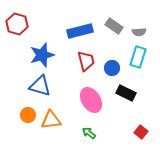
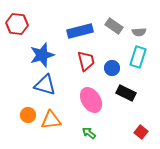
red hexagon: rotated 10 degrees counterclockwise
blue triangle: moved 5 px right, 1 px up
